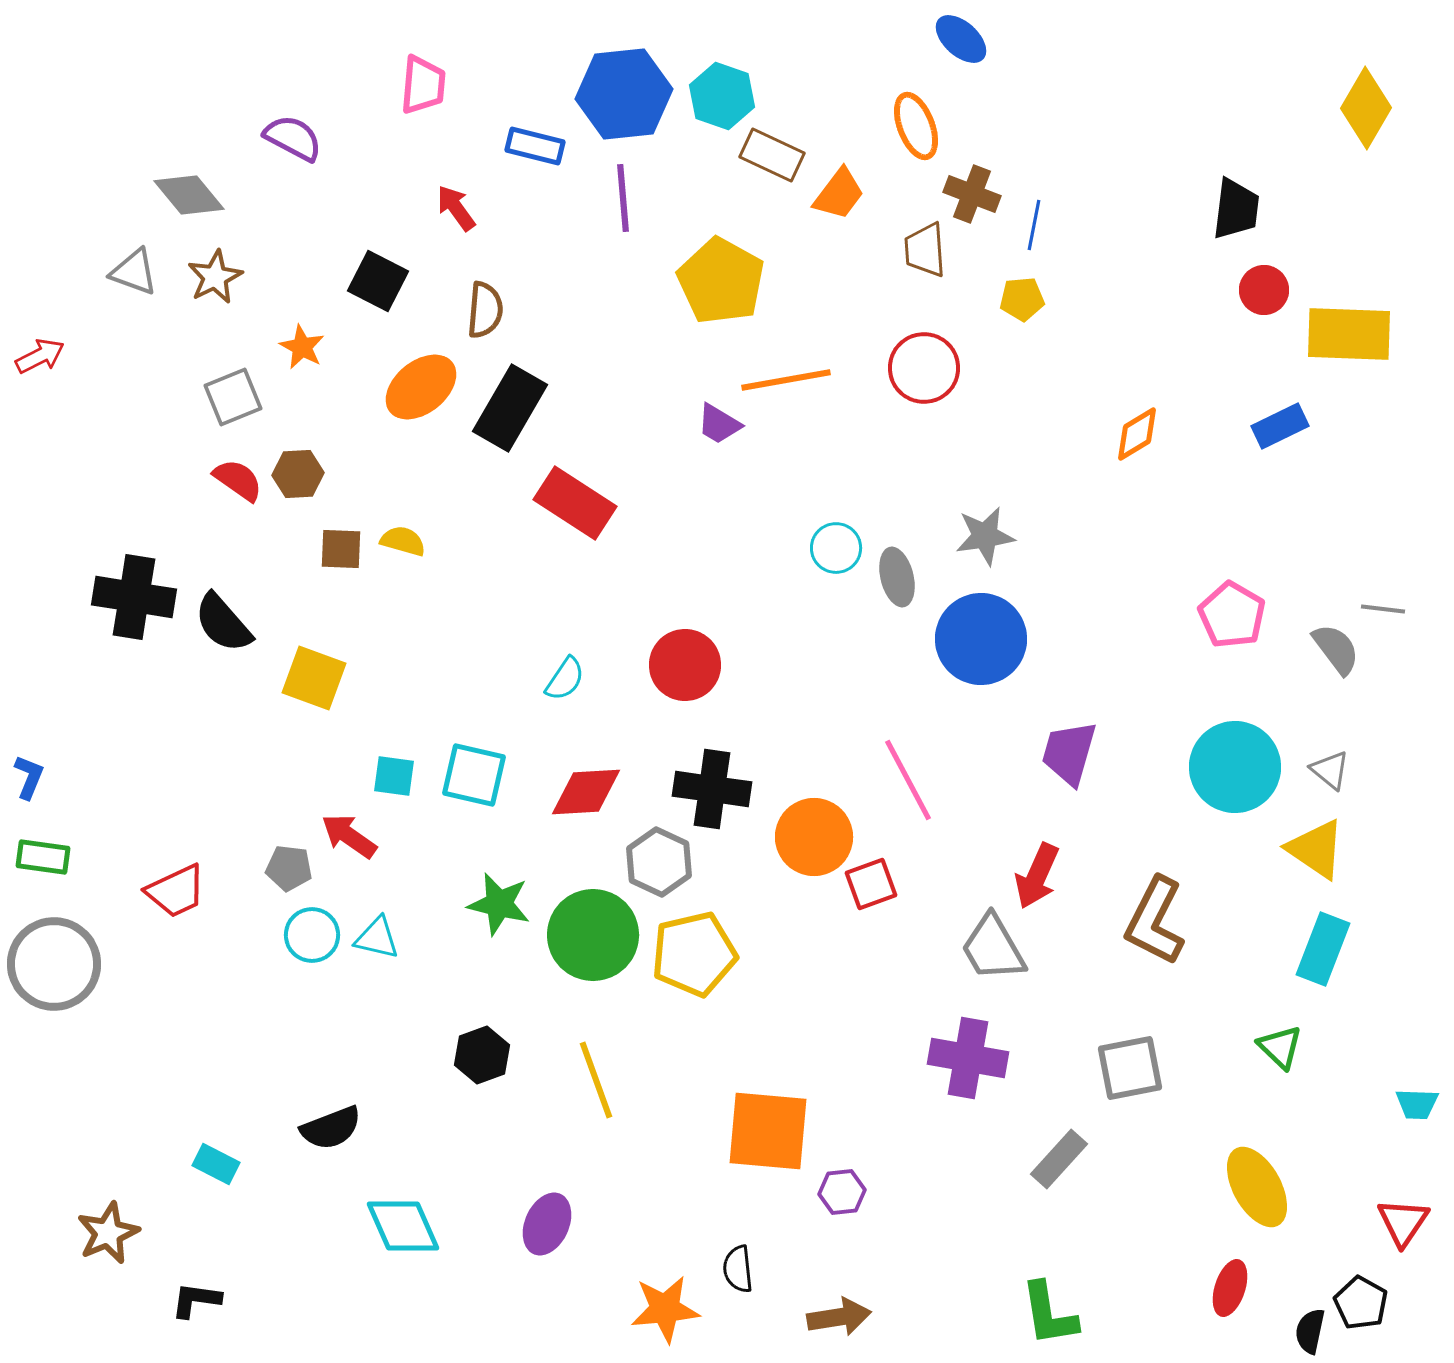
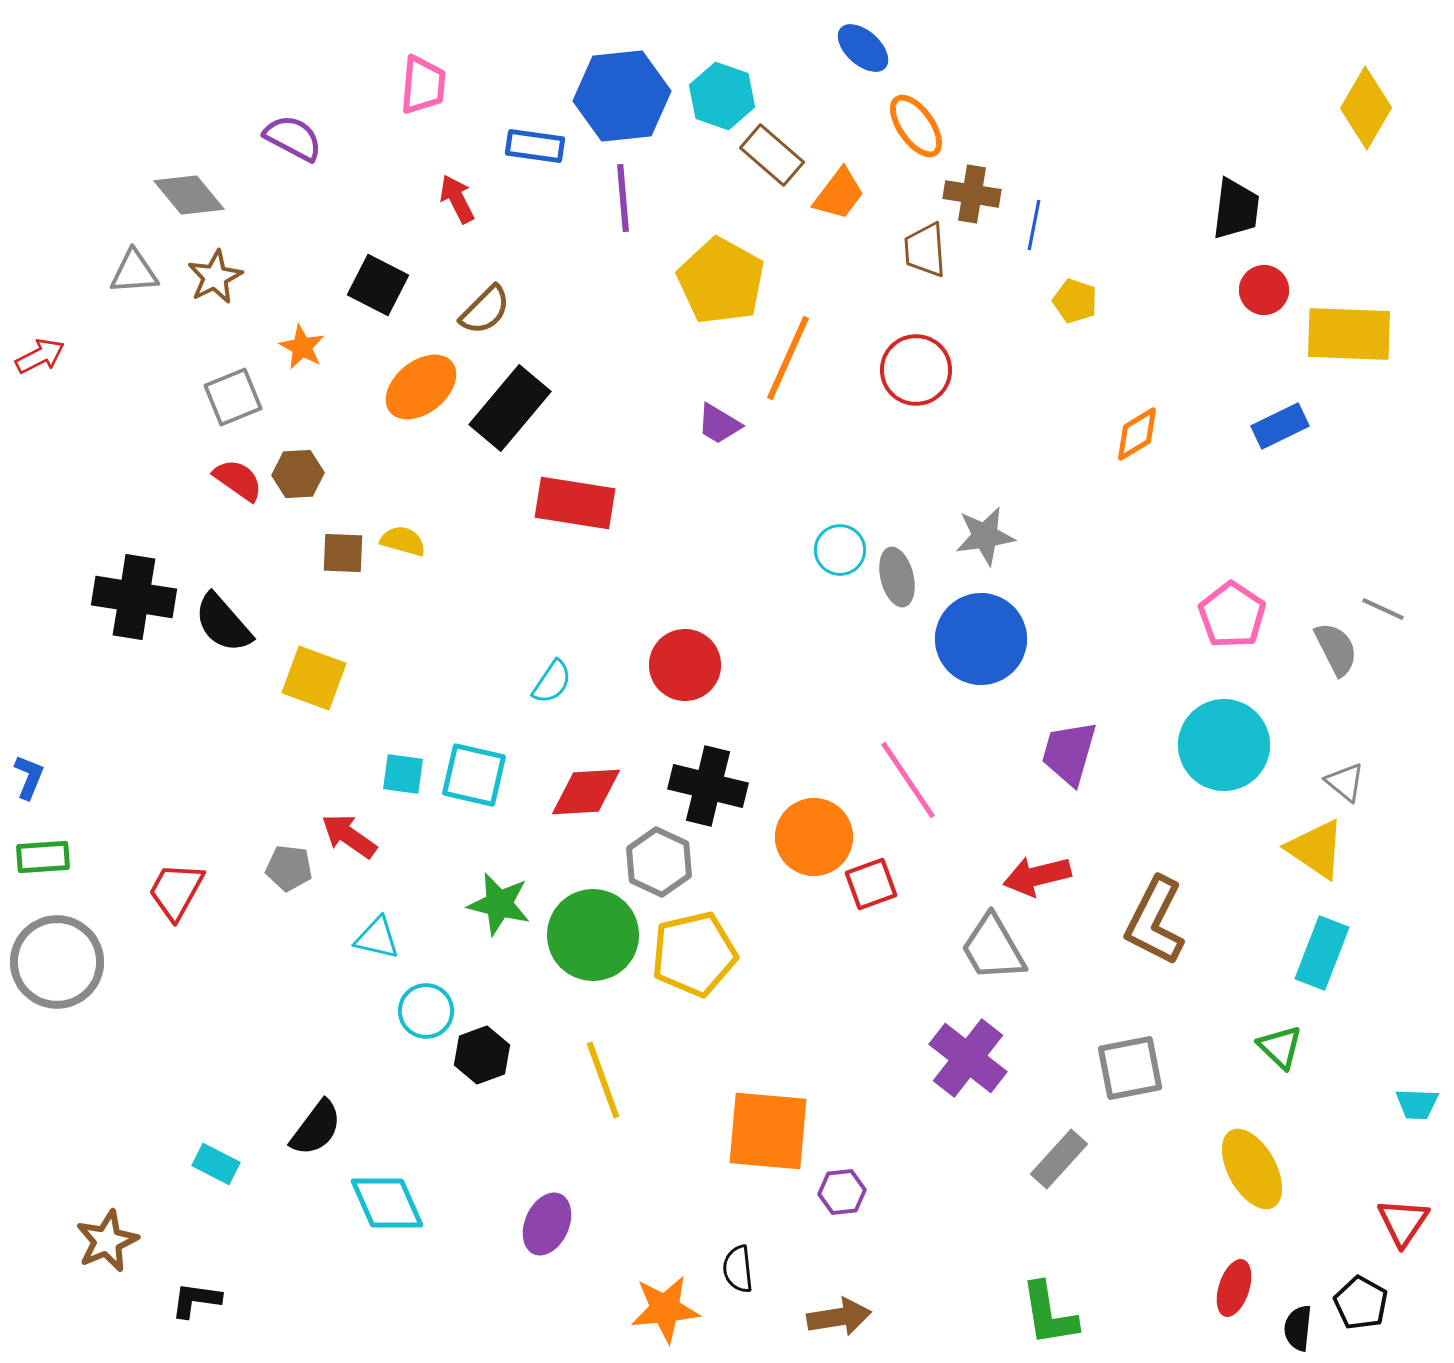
blue ellipse at (961, 39): moved 98 px left, 9 px down
blue hexagon at (624, 94): moved 2 px left, 2 px down
orange ellipse at (916, 126): rotated 14 degrees counterclockwise
blue rectangle at (535, 146): rotated 6 degrees counterclockwise
brown rectangle at (772, 155): rotated 16 degrees clockwise
brown cross at (972, 194): rotated 12 degrees counterclockwise
red arrow at (456, 208): moved 1 px right, 9 px up; rotated 9 degrees clockwise
gray triangle at (134, 272): rotated 24 degrees counterclockwise
black square at (378, 281): moved 4 px down
yellow pentagon at (1022, 299): moved 53 px right, 2 px down; rotated 24 degrees clockwise
brown semicircle at (485, 310): rotated 40 degrees clockwise
red circle at (924, 368): moved 8 px left, 2 px down
orange line at (786, 380): moved 2 px right, 22 px up; rotated 56 degrees counterclockwise
black rectangle at (510, 408): rotated 10 degrees clockwise
red rectangle at (575, 503): rotated 24 degrees counterclockwise
cyan circle at (836, 548): moved 4 px right, 2 px down
brown square at (341, 549): moved 2 px right, 4 px down
gray line at (1383, 609): rotated 18 degrees clockwise
pink pentagon at (1232, 615): rotated 4 degrees clockwise
gray semicircle at (1336, 649): rotated 10 degrees clockwise
cyan semicircle at (565, 679): moved 13 px left, 3 px down
cyan circle at (1235, 767): moved 11 px left, 22 px up
gray triangle at (1330, 770): moved 15 px right, 12 px down
cyan square at (394, 776): moved 9 px right, 2 px up
pink line at (908, 780): rotated 6 degrees counterclockwise
black cross at (712, 789): moved 4 px left, 3 px up; rotated 6 degrees clockwise
green rectangle at (43, 857): rotated 12 degrees counterclockwise
red arrow at (1037, 876): rotated 52 degrees clockwise
red trapezoid at (176, 891): rotated 144 degrees clockwise
cyan circle at (312, 935): moved 114 px right, 76 px down
cyan rectangle at (1323, 949): moved 1 px left, 4 px down
gray circle at (54, 964): moved 3 px right, 2 px up
purple cross at (968, 1058): rotated 28 degrees clockwise
yellow line at (596, 1080): moved 7 px right
black semicircle at (331, 1128): moved 15 px left; rotated 32 degrees counterclockwise
yellow ellipse at (1257, 1187): moved 5 px left, 18 px up
cyan diamond at (403, 1226): moved 16 px left, 23 px up
brown star at (108, 1233): moved 1 px left, 8 px down
red ellipse at (1230, 1288): moved 4 px right
black semicircle at (1310, 1331): moved 12 px left, 3 px up; rotated 6 degrees counterclockwise
